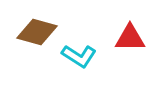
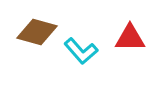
cyan L-shape: moved 2 px right, 5 px up; rotated 16 degrees clockwise
